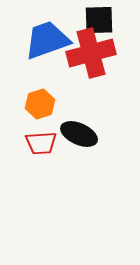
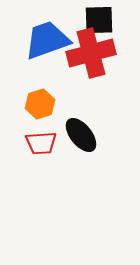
black ellipse: moved 2 px right, 1 px down; rotated 27 degrees clockwise
